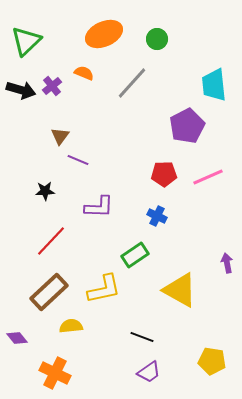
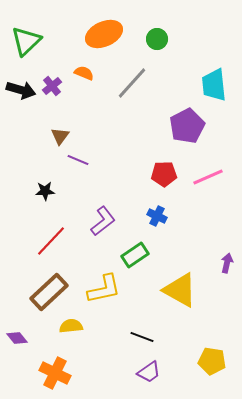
purple L-shape: moved 4 px right, 14 px down; rotated 40 degrees counterclockwise
purple arrow: rotated 24 degrees clockwise
